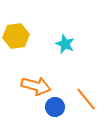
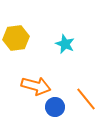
yellow hexagon: moved 2 px down
